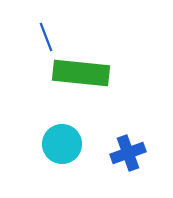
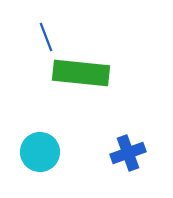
cyan circle: moved 22 px left, 8 px down
